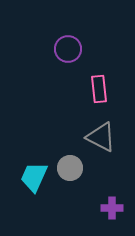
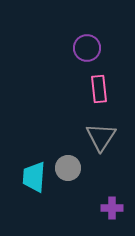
purple circle: moved 19 px right, 1 px up
gray triangle: rotated 36 degrees clockwise
gray circle: moved 2 px left
cyan trapezoid: rotated 20 degrees counterclockwise
